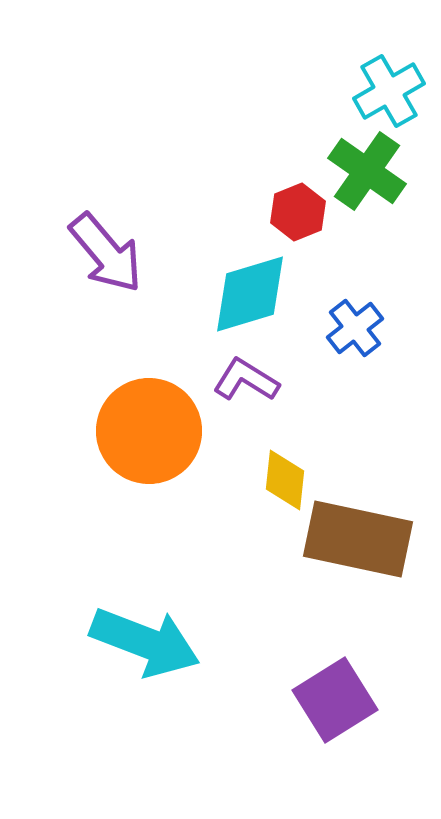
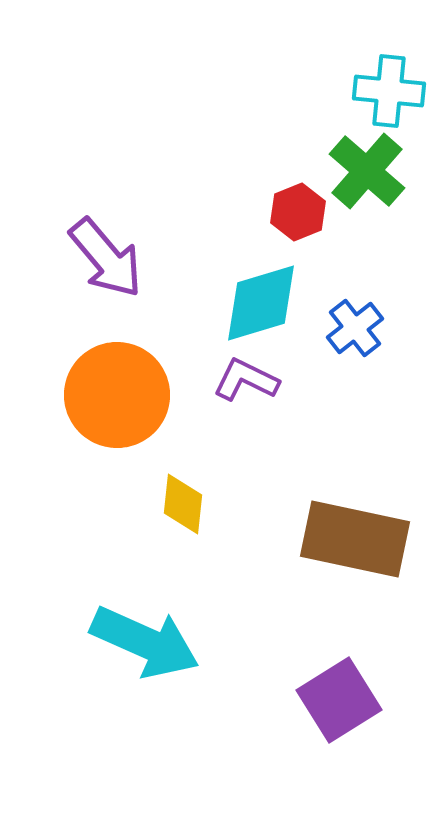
cyan cross: rotated 36 degrees clockwise
green cross: rotated 6 degrees clockwise
purple arrow: moved 5 px down
cyan diamond: moved 11 px right, 9 px down
purple L-shape: rotated 6 degrees counterclockwise
orange circle: moved 32 px left, 36 px up
yellow diamond: moved 102 px left, 24 px down
brown rectangle: moved 3 px left
cyan arrow: rotated 3 degrees clockwise
purple square: moved 4 px right
